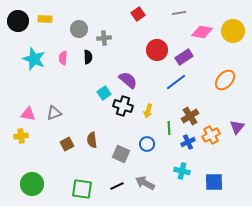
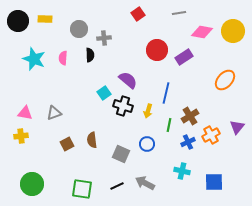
black semicircle: moved 2 px right, 2 px up
blue line: moved 10 px left, 11 px down; rotated 40 degrees counterclockwise
pink triangle: moved 3 px left, 1 px up
green line: moved 3 px up; rotated 16 degrees clockwise
